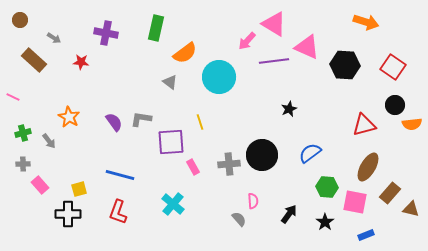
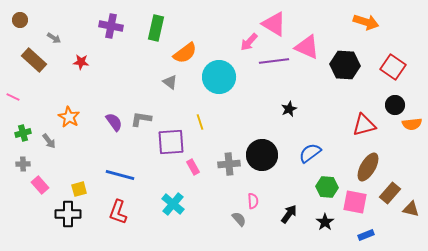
purple cross at (106, 33): moved 5 px right, 7 px up
pink arrow at (247, 41): moved 2 px right, 1 px down
